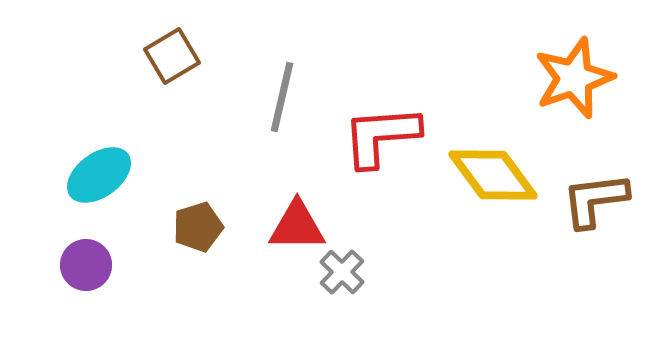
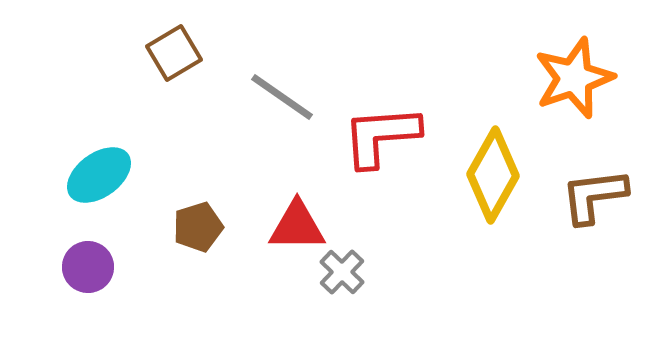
brown square: moved 2 px right, 3 px up
gray line: rotated 68 degrees counterclockwise
yellow diamond: rotated 66 degrees clockwise
brown L-shape: moved 1 px left, 4 px up
purple circle: moved 2 px right, 2 px down
